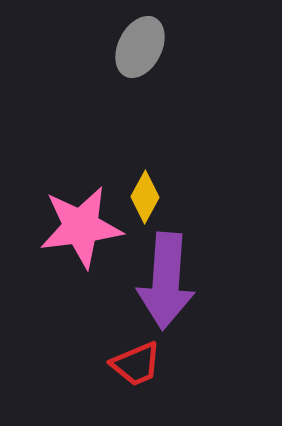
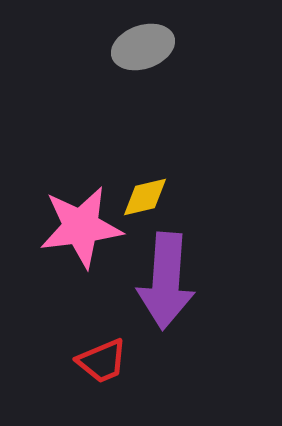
gray ellipse: moved 3 px right; rotated 44 degrees clockwise
yellow diamond: rotated 48 degrees clockwise
red trapezoid: moved 34 px left, 3 px up
